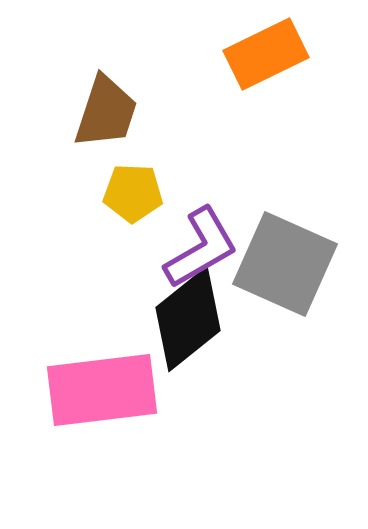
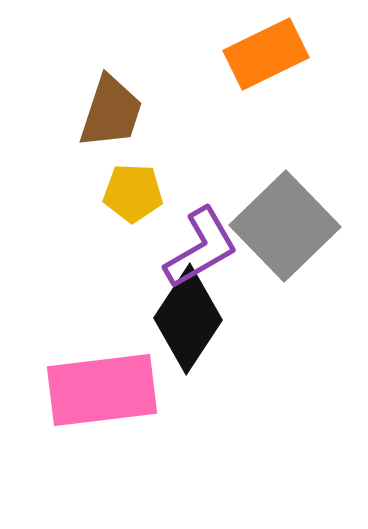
brown trapezoid: moved 5 px right
gray square: moved 38 px up; rotated 22 degrees clockwise
black diamond: rotated 18 degrees counterclockwise
